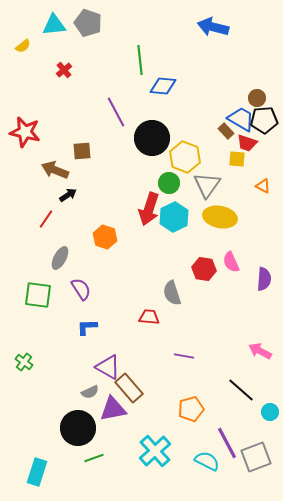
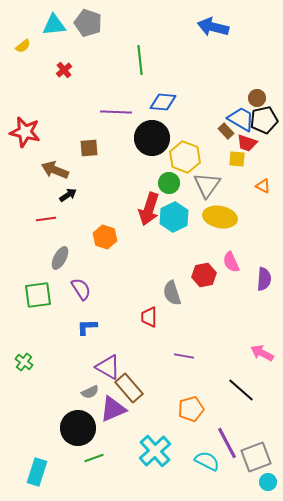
blue diamond at (163, 86): moved 16 px down
purple line at (116, 112): rotated 60 degrees counterclockwise
black pentagon at (264, 120): rotated 8 degrees counterclockwise
brown square at (82, 151): moved 7 px right, 3 px up
red line at (46, 219): rotated 48 degrees clockwise
red hexagon at (204, 269): moved 6 px down; rotated 20 degrees counterclockwise
green square at (38, 295): rotated 16 degrees counterclockwise
red trapezoid at (149, 317): rotated 95 degrees counterclockwise
pink arrow at (260, 351): moved 2 px right, 2 px down
purple triangle at (113, 409): rotated 12 degrees counterclockwise
cyan circle at (270, 412): moved 2 px left, 70 px down
